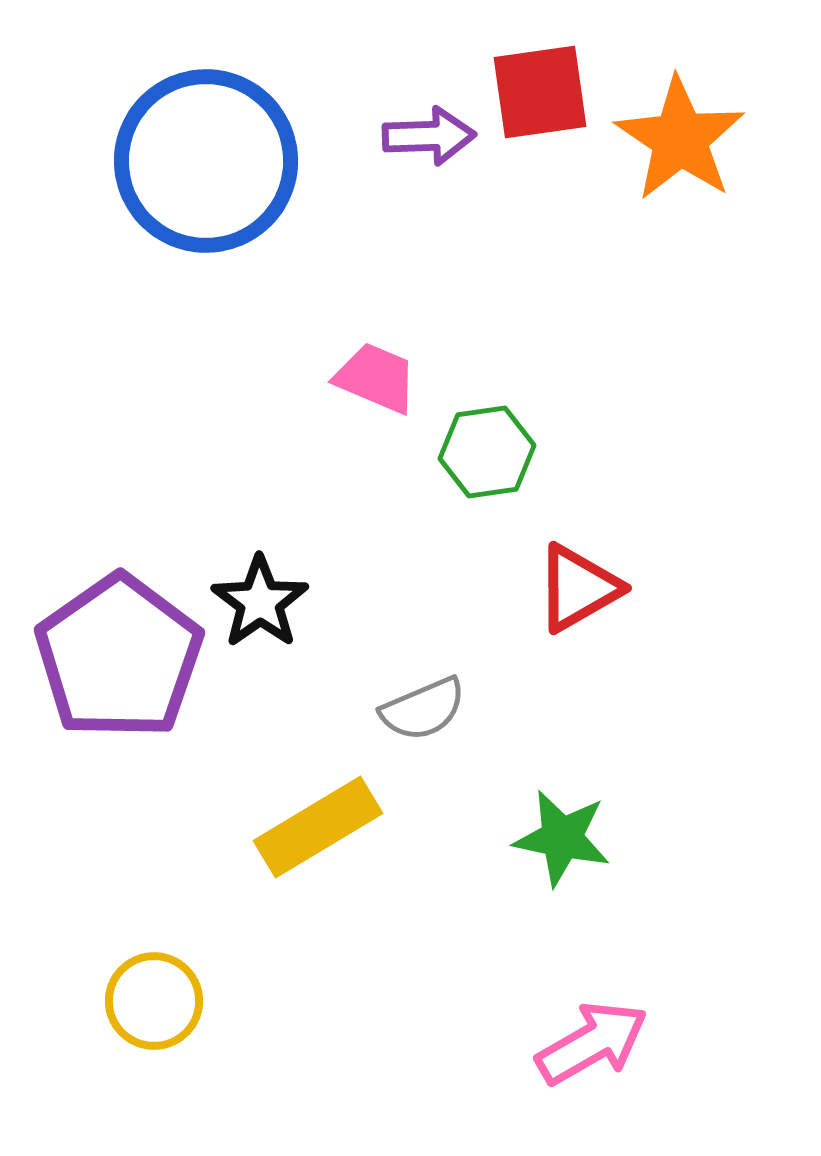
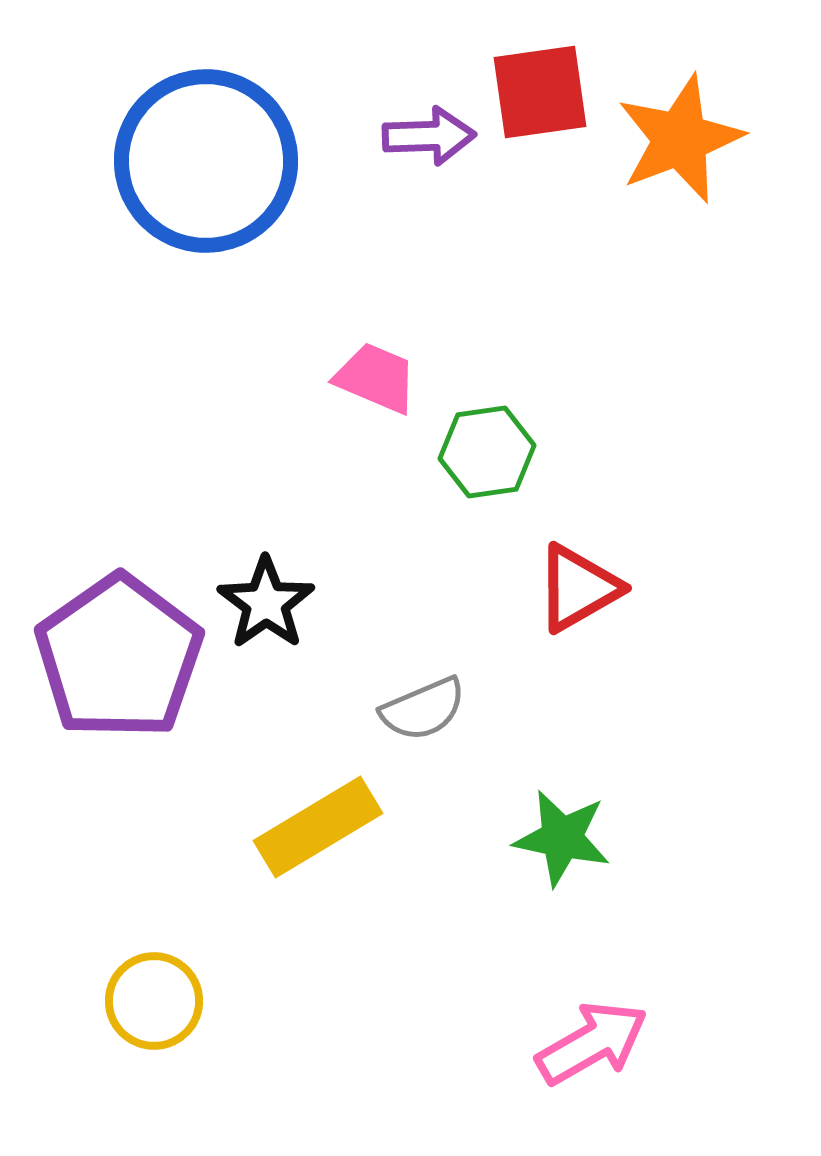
orange star: rotated 17 degrees clockwise
black star: moved 6 px right, 1 px down
